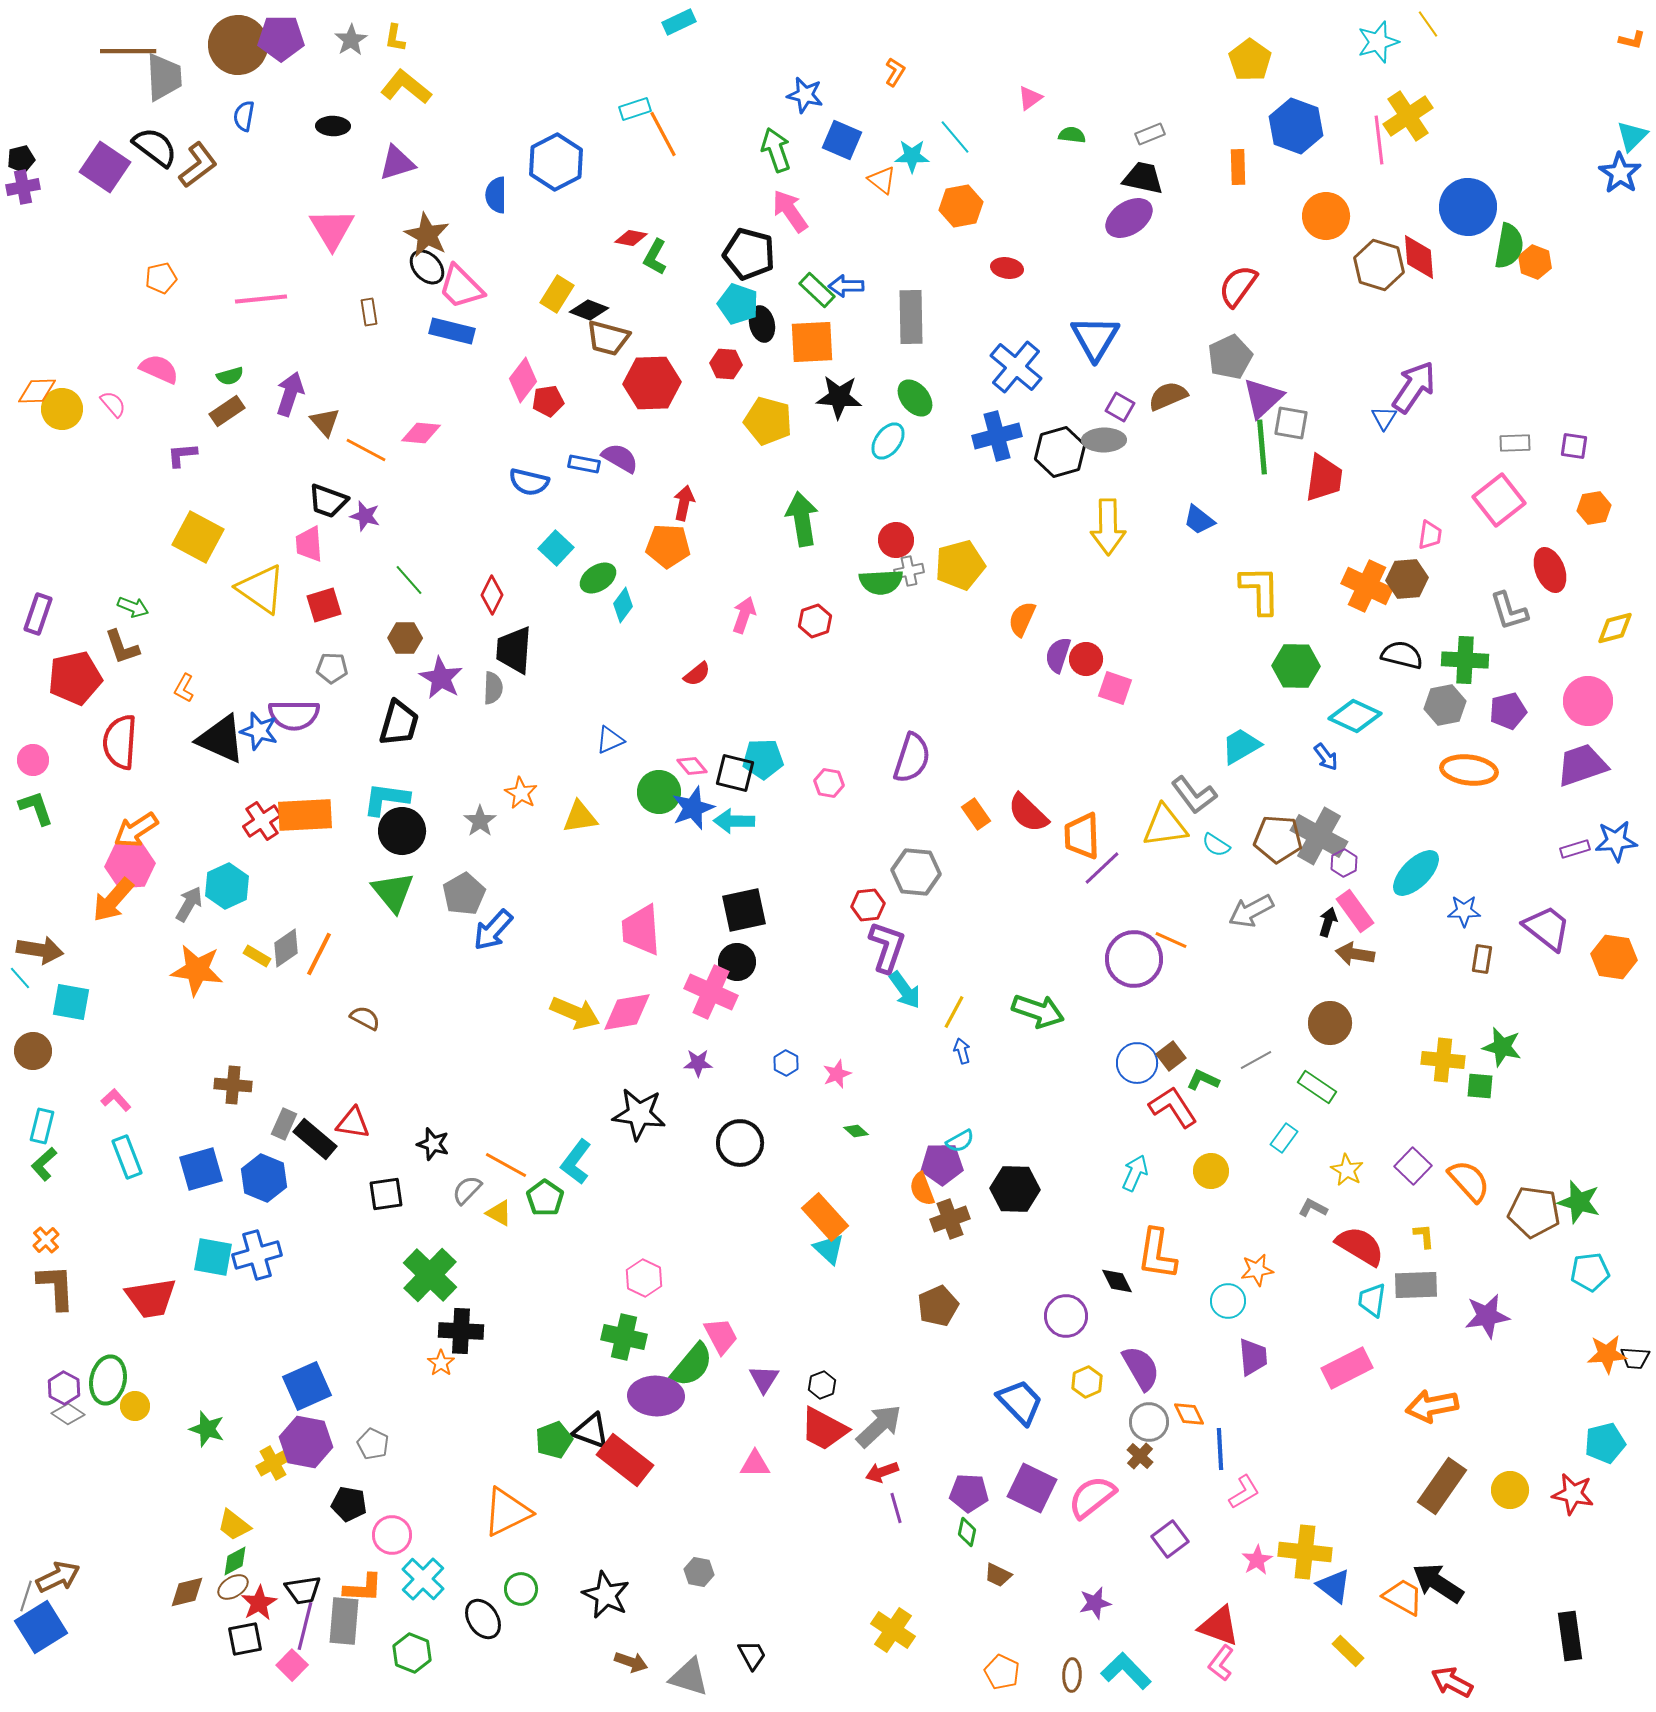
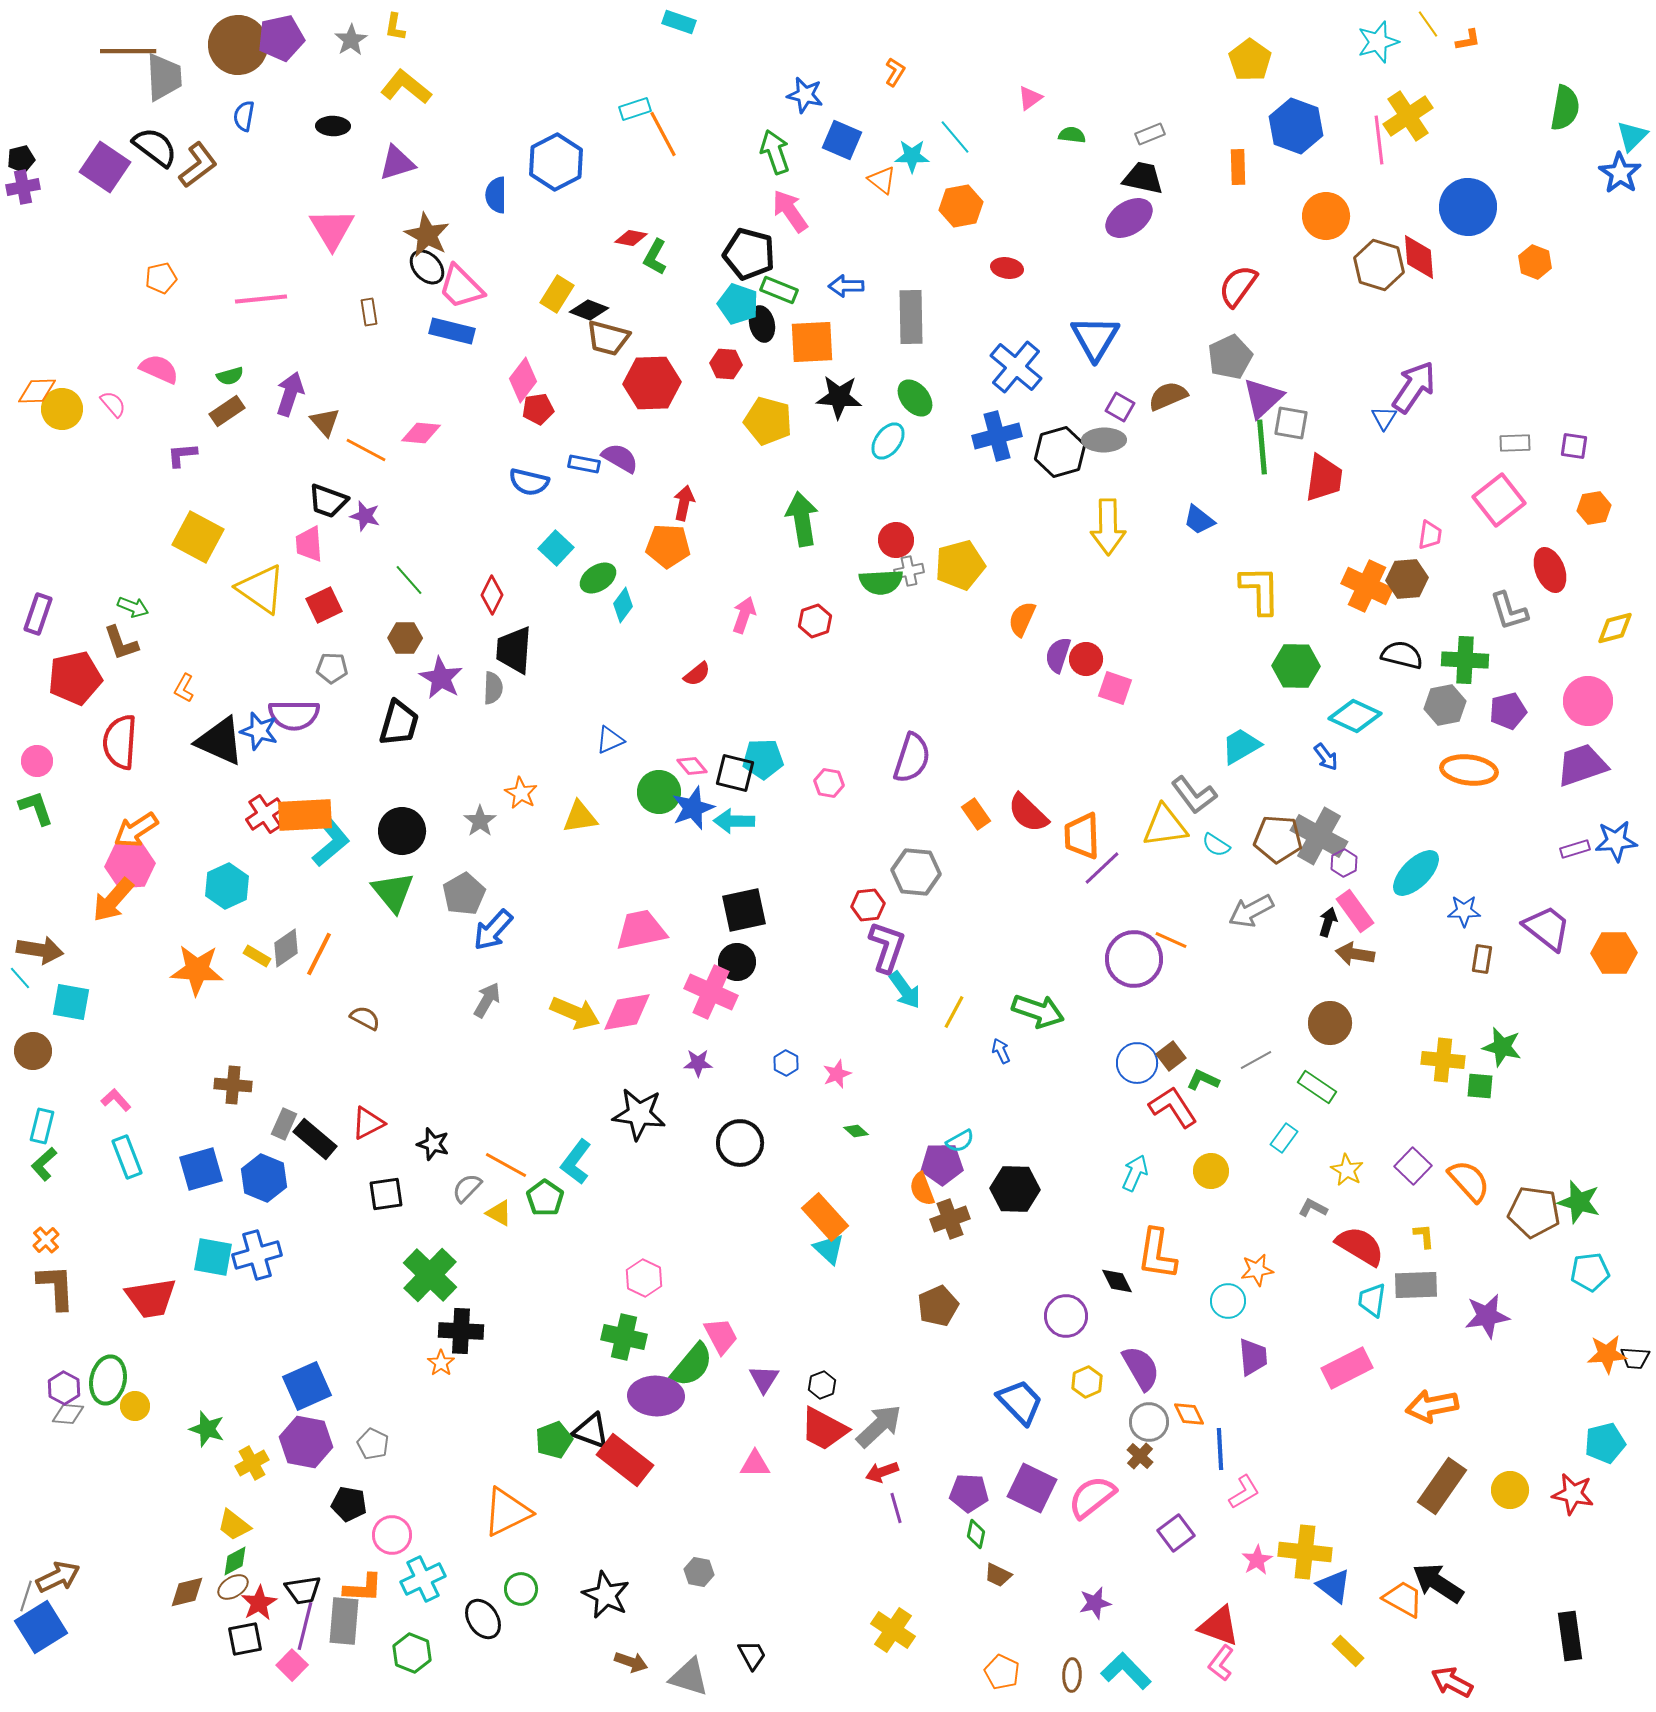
cyan rectangle at (679, 22): rotated 44 degrees clockwise
purple pentagon at (281, 38): rotated 12 degrees counterclockwise
yellow L-shape at (395, 38): moved 11 px up
orange L-shape at (1632, 40): moved 164 px left; rotated 24 degrees counterclockwise
green arrow at (776, 150): moved 1 px left, 2 px down
green semicircle at (1509, 246): moved 56 px right, 138 px up
green rectangle at (817, 290): moved 38 px left; rotated 21 degrees counterclockwise
red pentagon at (548, 401): moved 10 px left, 8 px down
red square at (324, 605): rotated 9 degrees counterclockwise
brown L-shape at (122, 647): moved 1 px left, 4 px up
black triangle at (221, 739): moved 1 px left, 2 px down
pink circle at (33, 760): moved 4 px right, 1 px down
cyan L-shape at (386, 799): moved 55 px left, 44 px down; rotated 132 degrees clockwise
red cross at (262, 821): moved 3 px right, 7 px up
gray arrow at (189, 904): moved 298 px right, 96 px down
pink trapezoid at (641, 930): rotated 82 degrees clockwise
orange hexagon at (1614, 957): moved 4 px up; rotated 9 degrees counterclockwise
orange star at (197, 970): rotated 4 degrees counterclockwise
blue arrow at (962, 1051): moved 39 px right; rotated 10 degrees counterclockwise
red triangle at (353, 1123): moved 15 px right; rotated 36 degrees counterclockwise
gray semicircle at (467, 1190): moved 2 px up
gray diamond at (68, 1414): rotated 28 degrees counterclockwise
yellow cross at (273, 1463): moved 21 px left
green diamond at (967, 1532): moved 9 px right, 2 px down
purple square at (1170, 1539): moved 6 px right, 6 px up
cyan cross at (423, 1579): rotated 21 degrees clockwise
orange trapezoid at (1403, 1597): moved 2 px down
